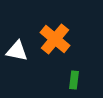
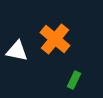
green rectangle: rotated 18 degrees clockwise
